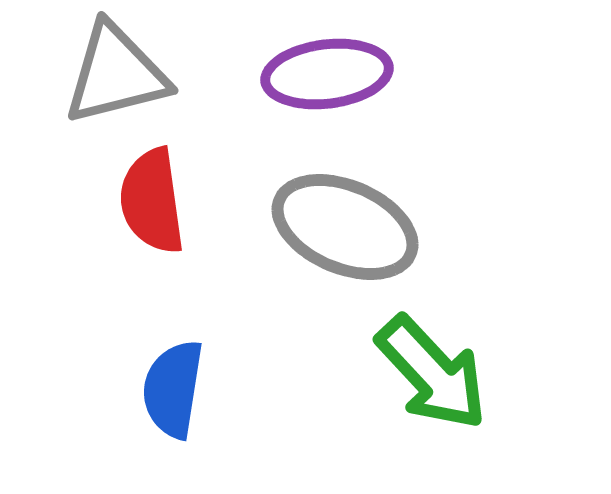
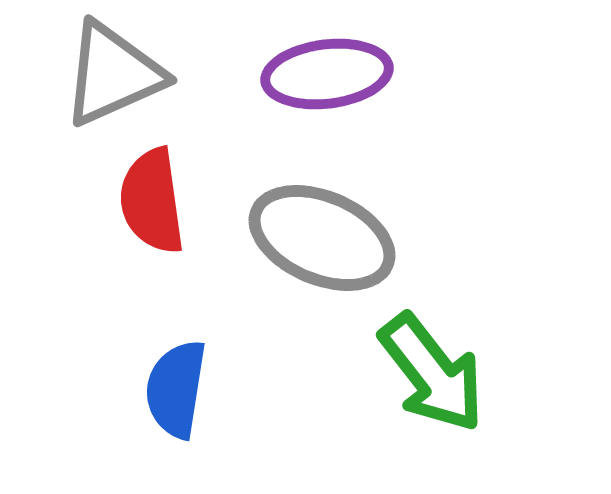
gray triangle: moved 3 px left; rotated 10 degrees counterclockwise
gray ellipse: moved 23 px left, 11 px down
green arrow: rotated 5 degrees clockwise
blue semicircle: moved 3 px right
